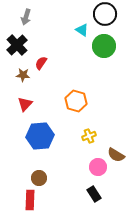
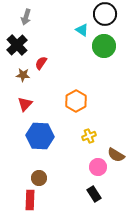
orange hexagon: rotated 15 degrees clockwise
blue hexagon: rotated 8 degrees clockwise
